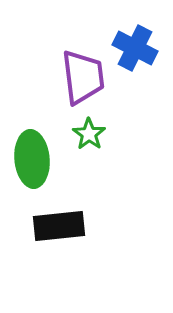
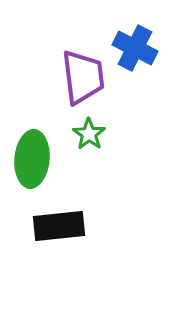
green ellipse: rotated 10 degrees clockwise
